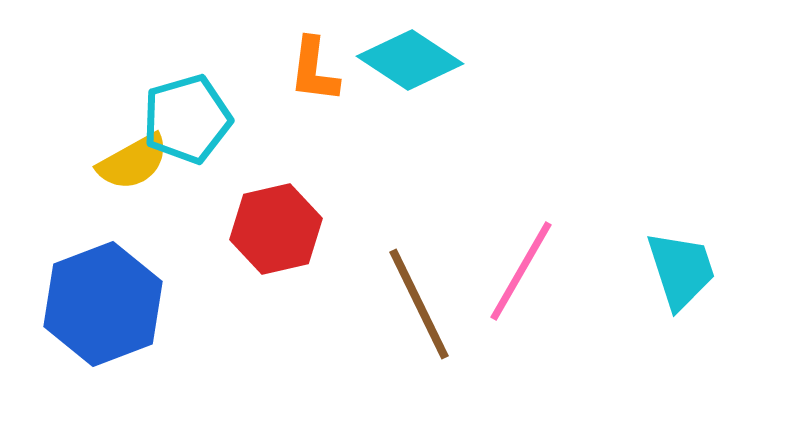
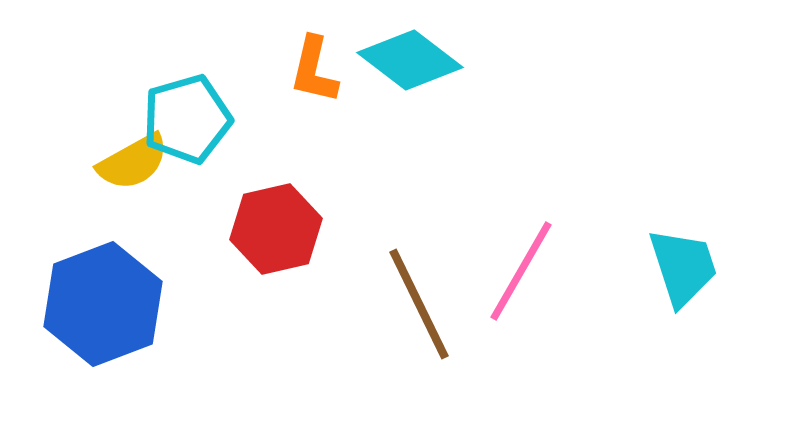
cyan diamond: rotated 4 degrees clockwise
orange L-shape: rotated 6 degrees clockwise
cyan trapezoid: moved 2 px right, 3 px up
